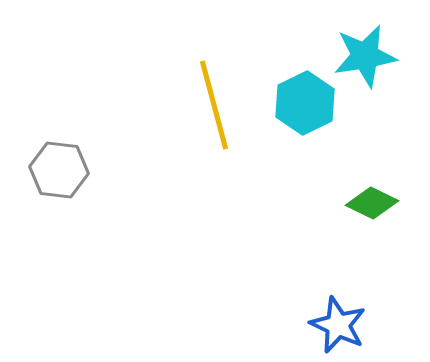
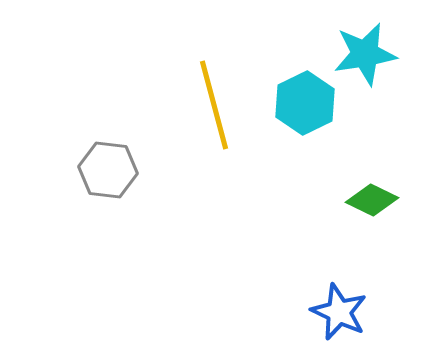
cyan star: moved 2 px up
gray hexagon: moved 49 px right
green diamond: moved 3 px up
blue star: moved 1 px right, 13 px up
